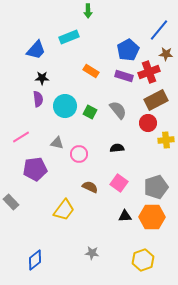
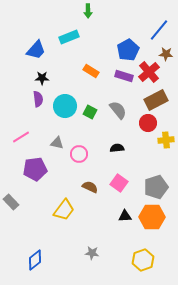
red cross: rotated 20 degrees counterclockwise
